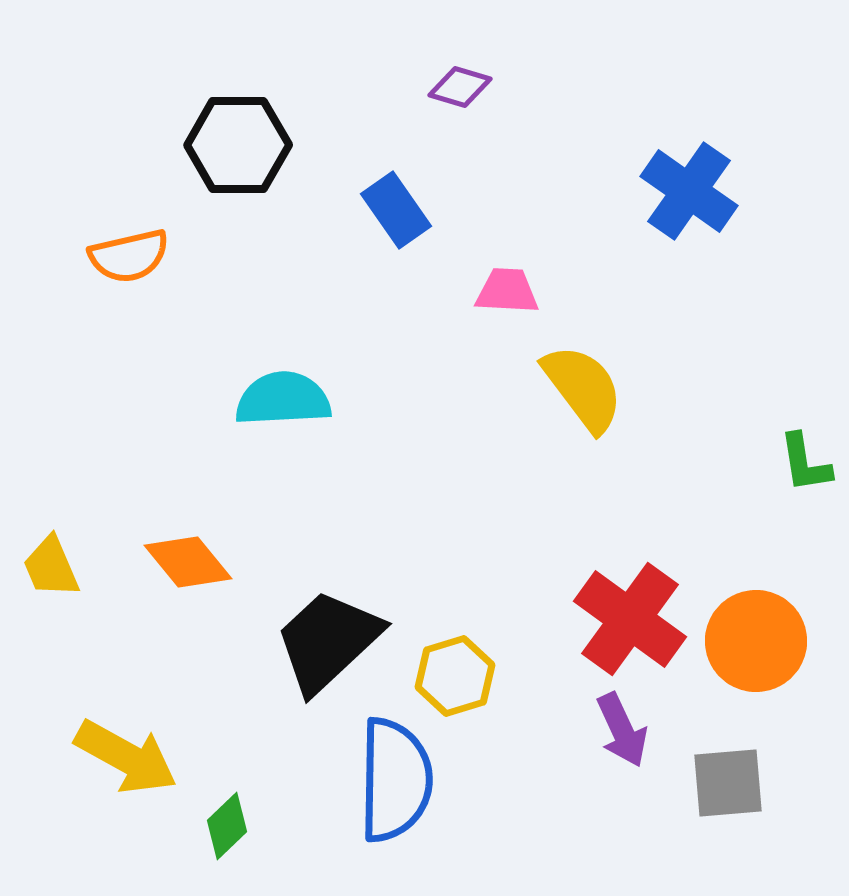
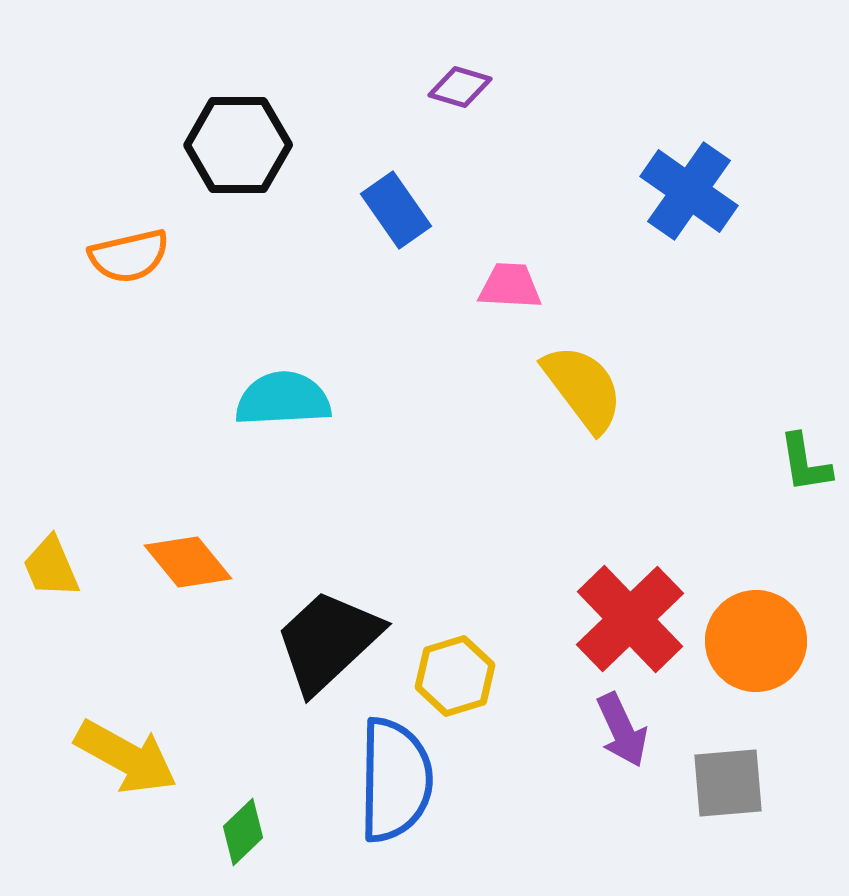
pink trapezoid: moved 3 px right, 5 px up
red cross: rotated 10 degrees clockwise
green diamond: moved 16 px right, 6 px down
